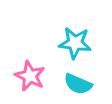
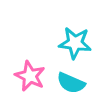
cyan semicircle: moved 7 px left, 1 px up
